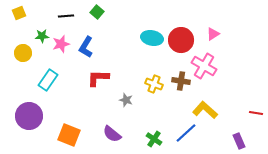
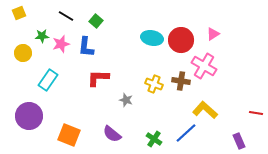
green square: moved 1 px left, 9 px down
black line: rotated 35 degrees clockwise
blue L-shape: rotated 25 degrees counterclockwise
